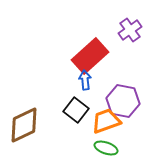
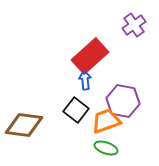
purple cross: moved 4 px right, 5 px up
brown diamond: rotated 33 degrees clockwise
